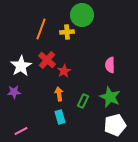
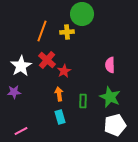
green circle: moved 1 px up
orange line: moved 1 px right, 2 px down
green rectangle: rotated 24 degrees counterclockwise
